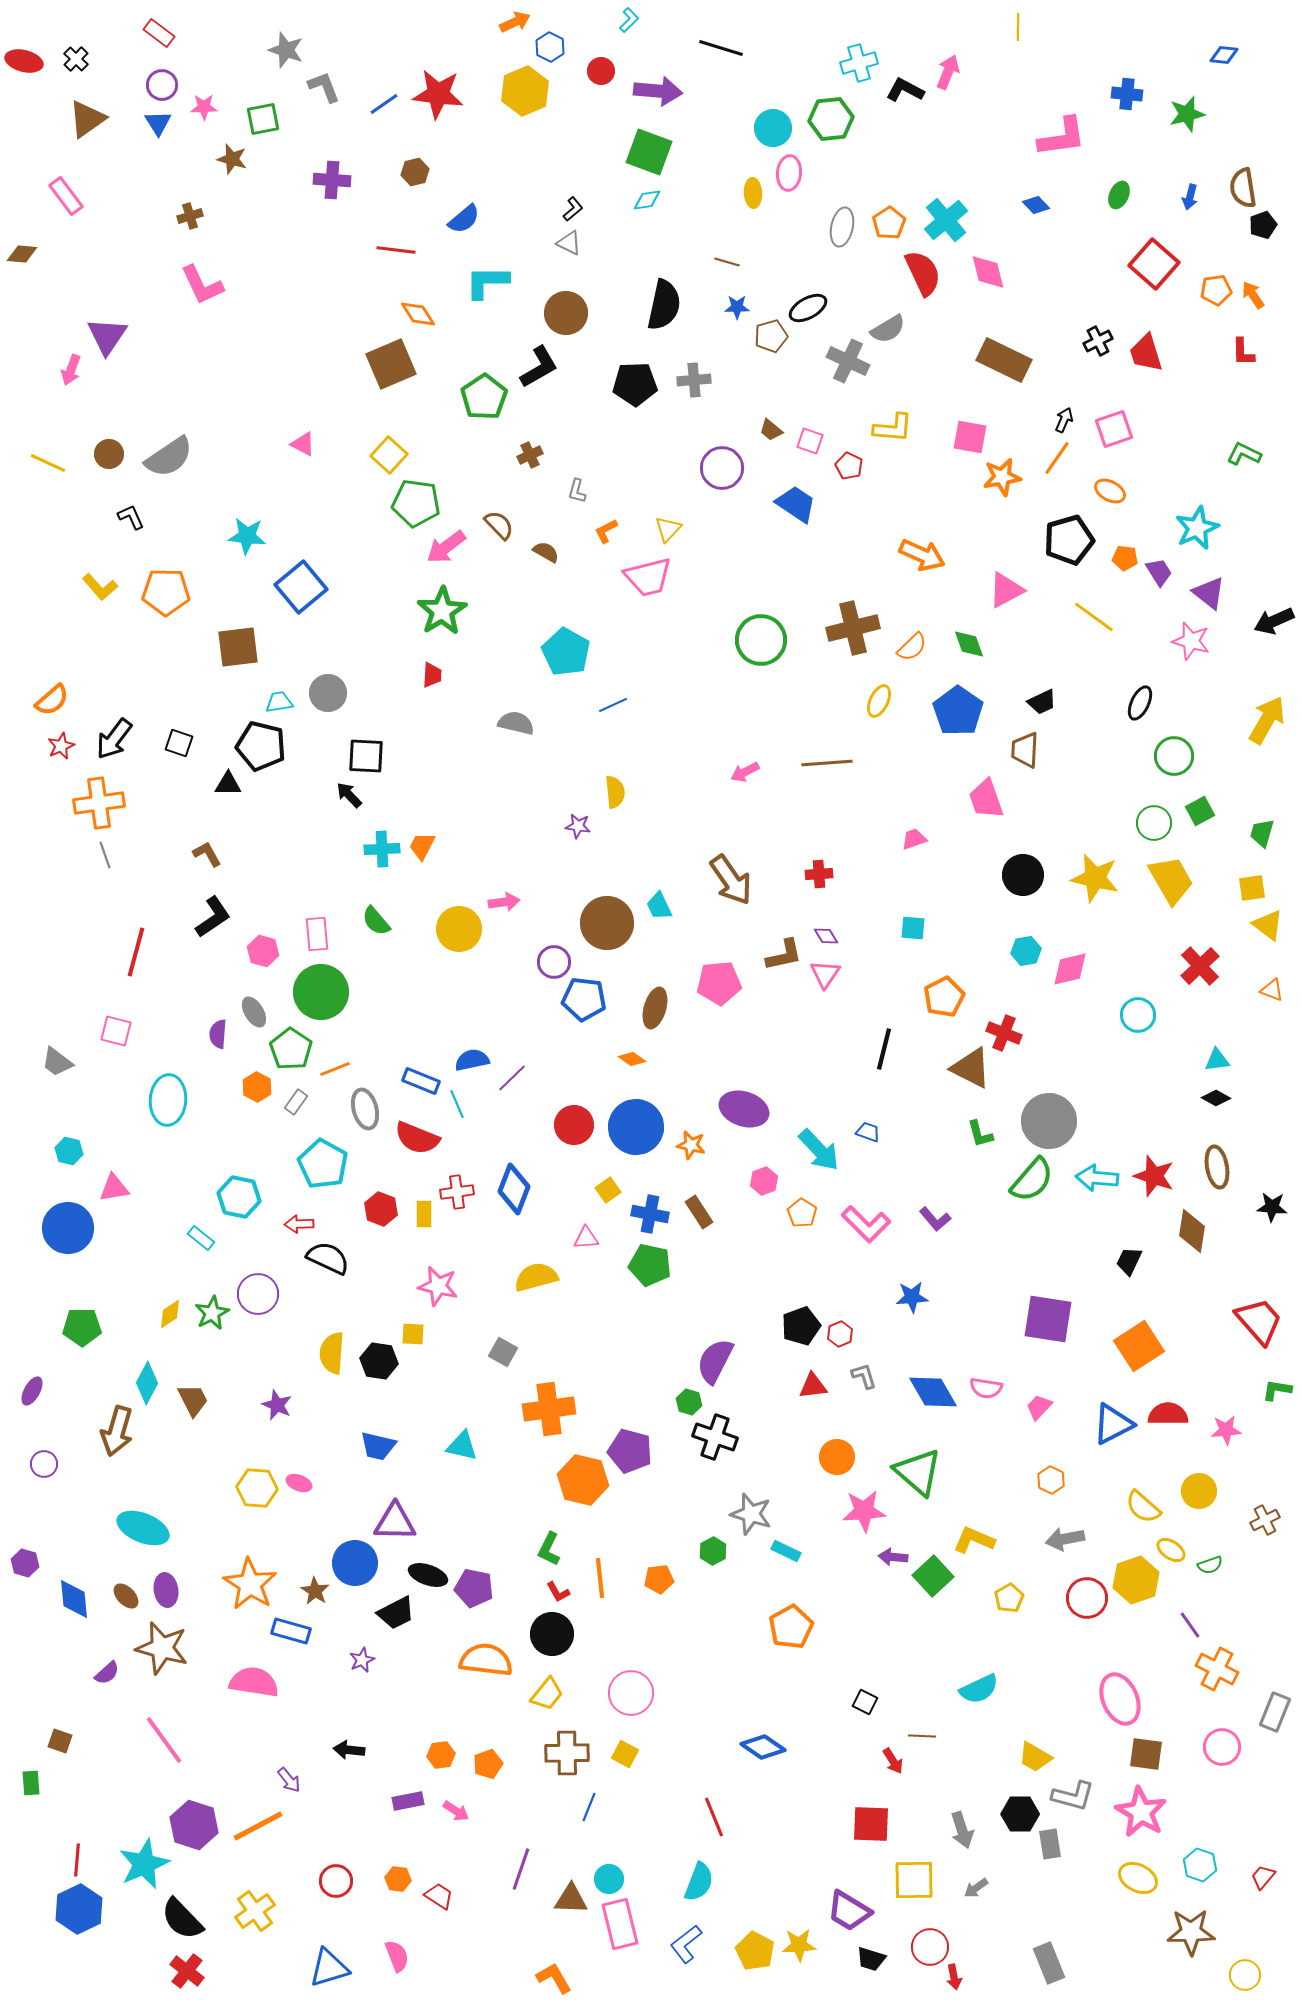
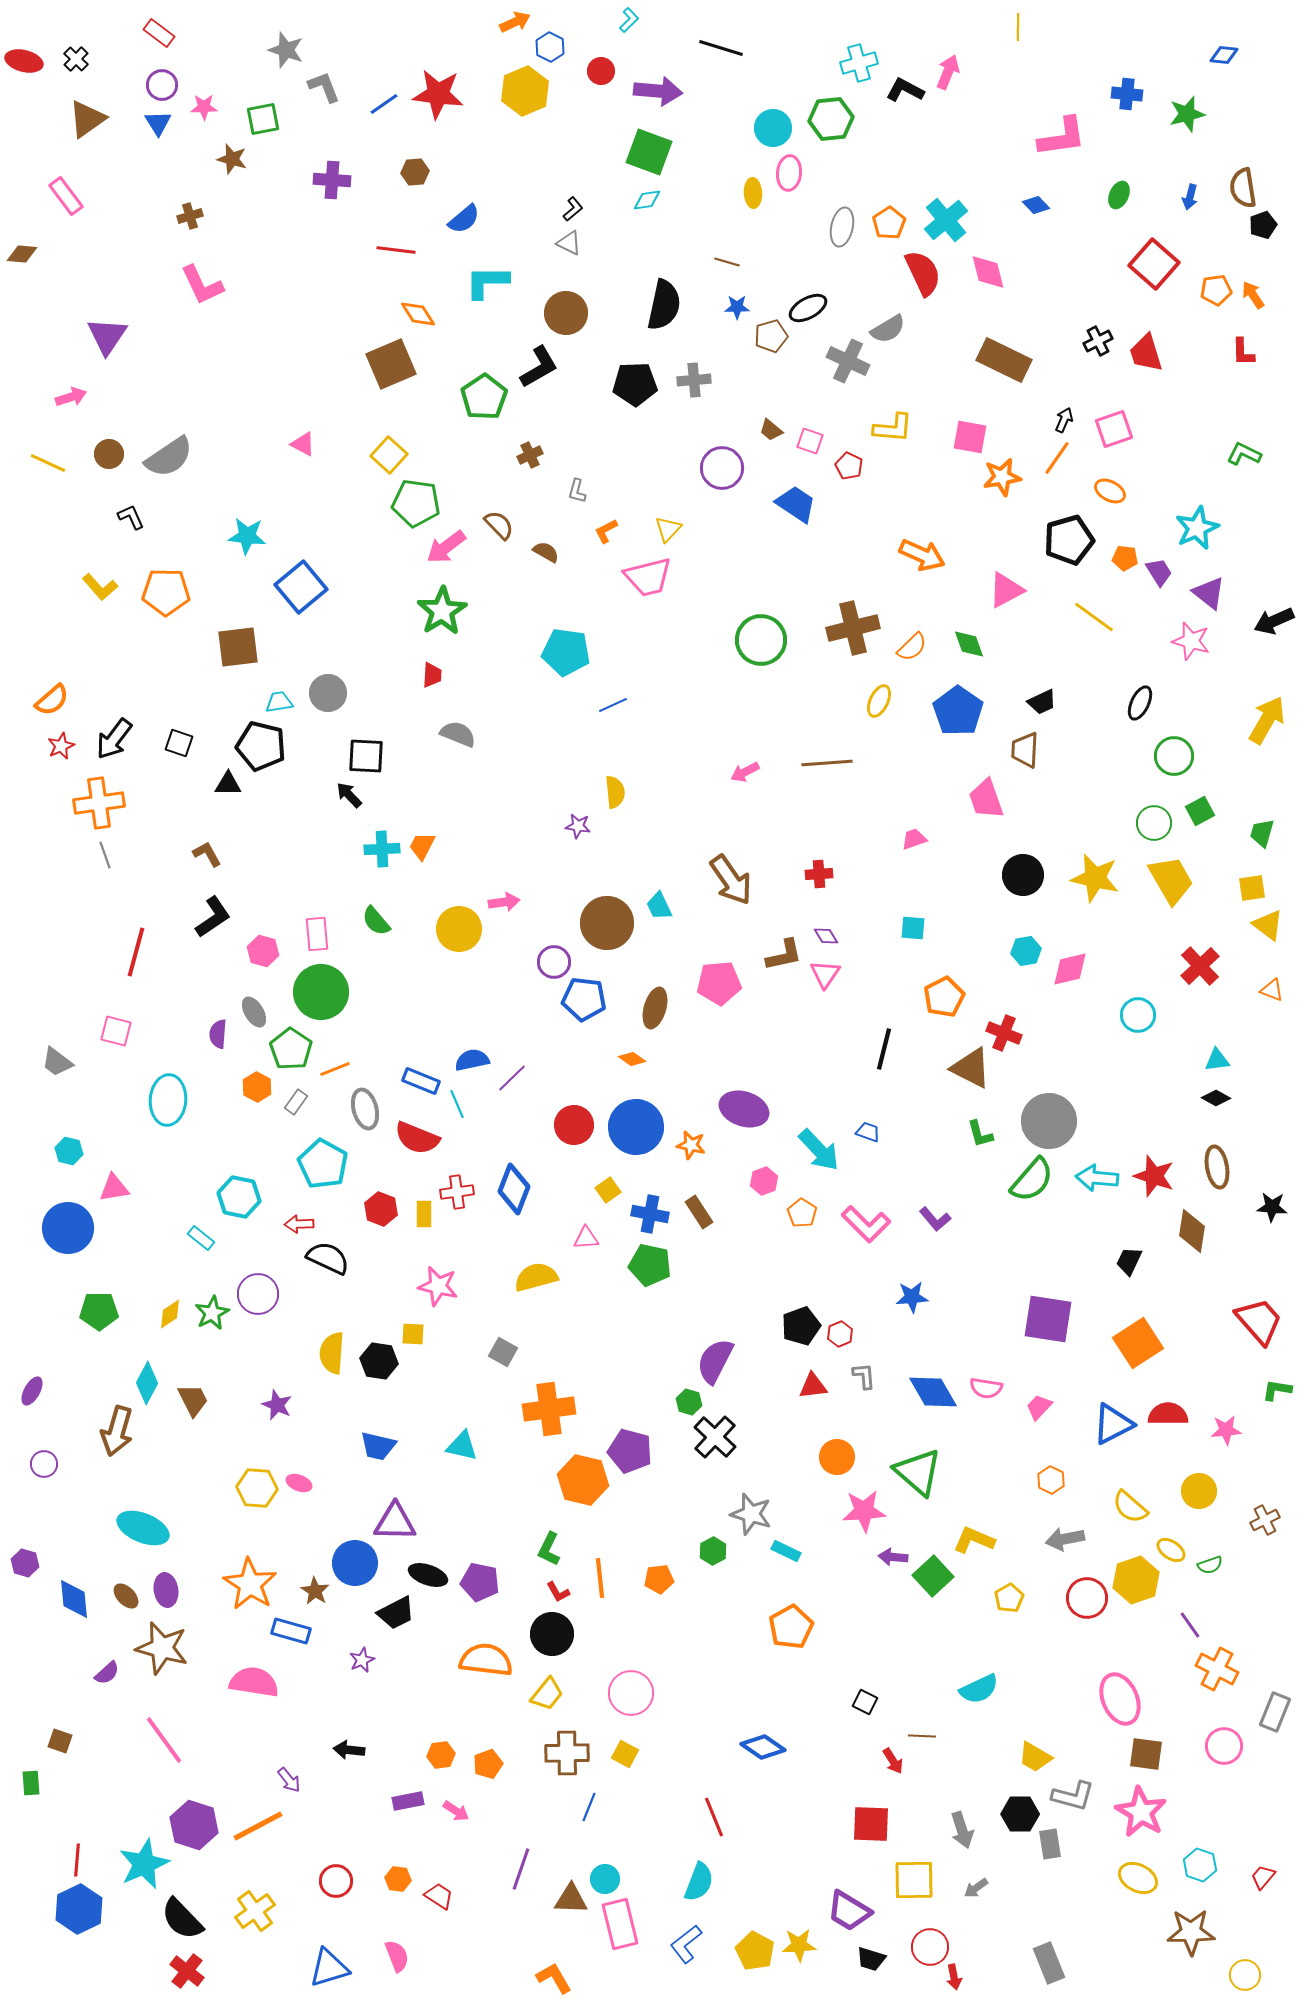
brown hexagon at (415, 172): rotated 8 degrees clockwise
pink arrow at (71, 370): moved 27 px down; rotated 128 degrees counterclockwise
cyan pentagon at (566, 652): rotated 21 degrees counterclockwise
gray semicircle at (516, 723): moved 58 px left, 11 px down; rotated 9 degrees clockwise
green pentagon at (82, 1327): moved 17 px right, 16 px up
orange square at (1139, 1346): moved 1 px left, 3 px up
gray L-shape at (864, 1376): rotated 12 degrees clockwise
black cross at (715, 1437): rotated 24 degrees clockwise
yellow semicircle at (1143, 1507): moved 13 px left
purple pentagon at (474, 1588): moved 6 px right, 6 px up
pink circle at (1222, 1747): moved 2 px right, 1 px up
cyan circle at (609, 1879): moved 4 px left
